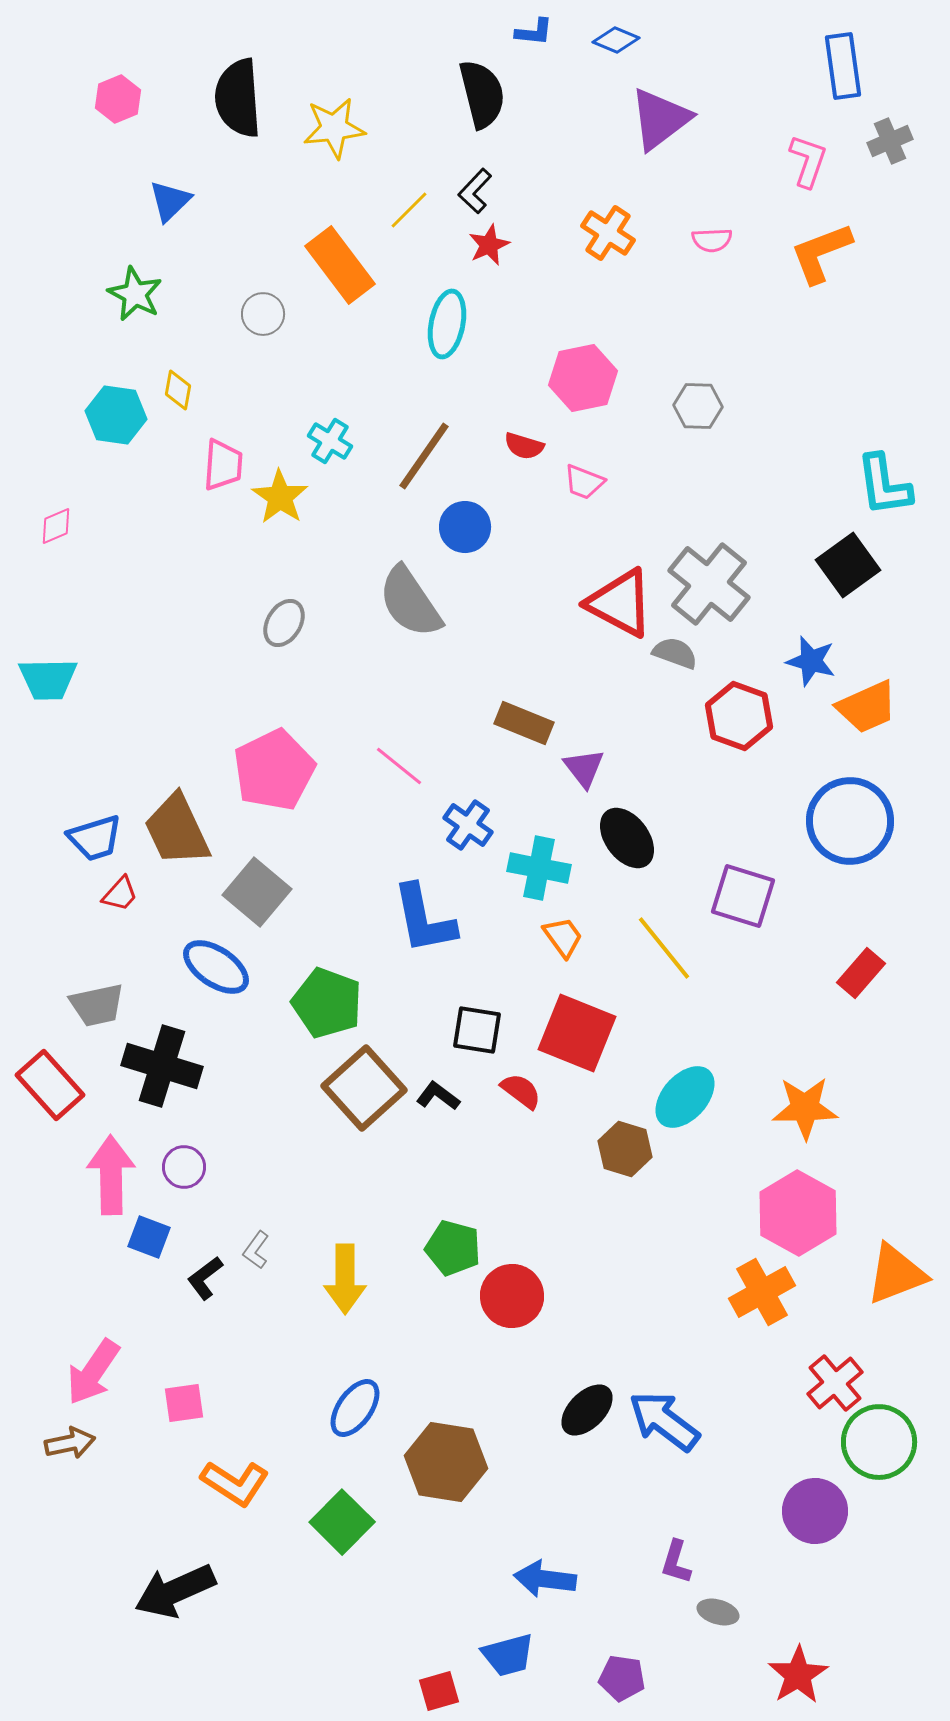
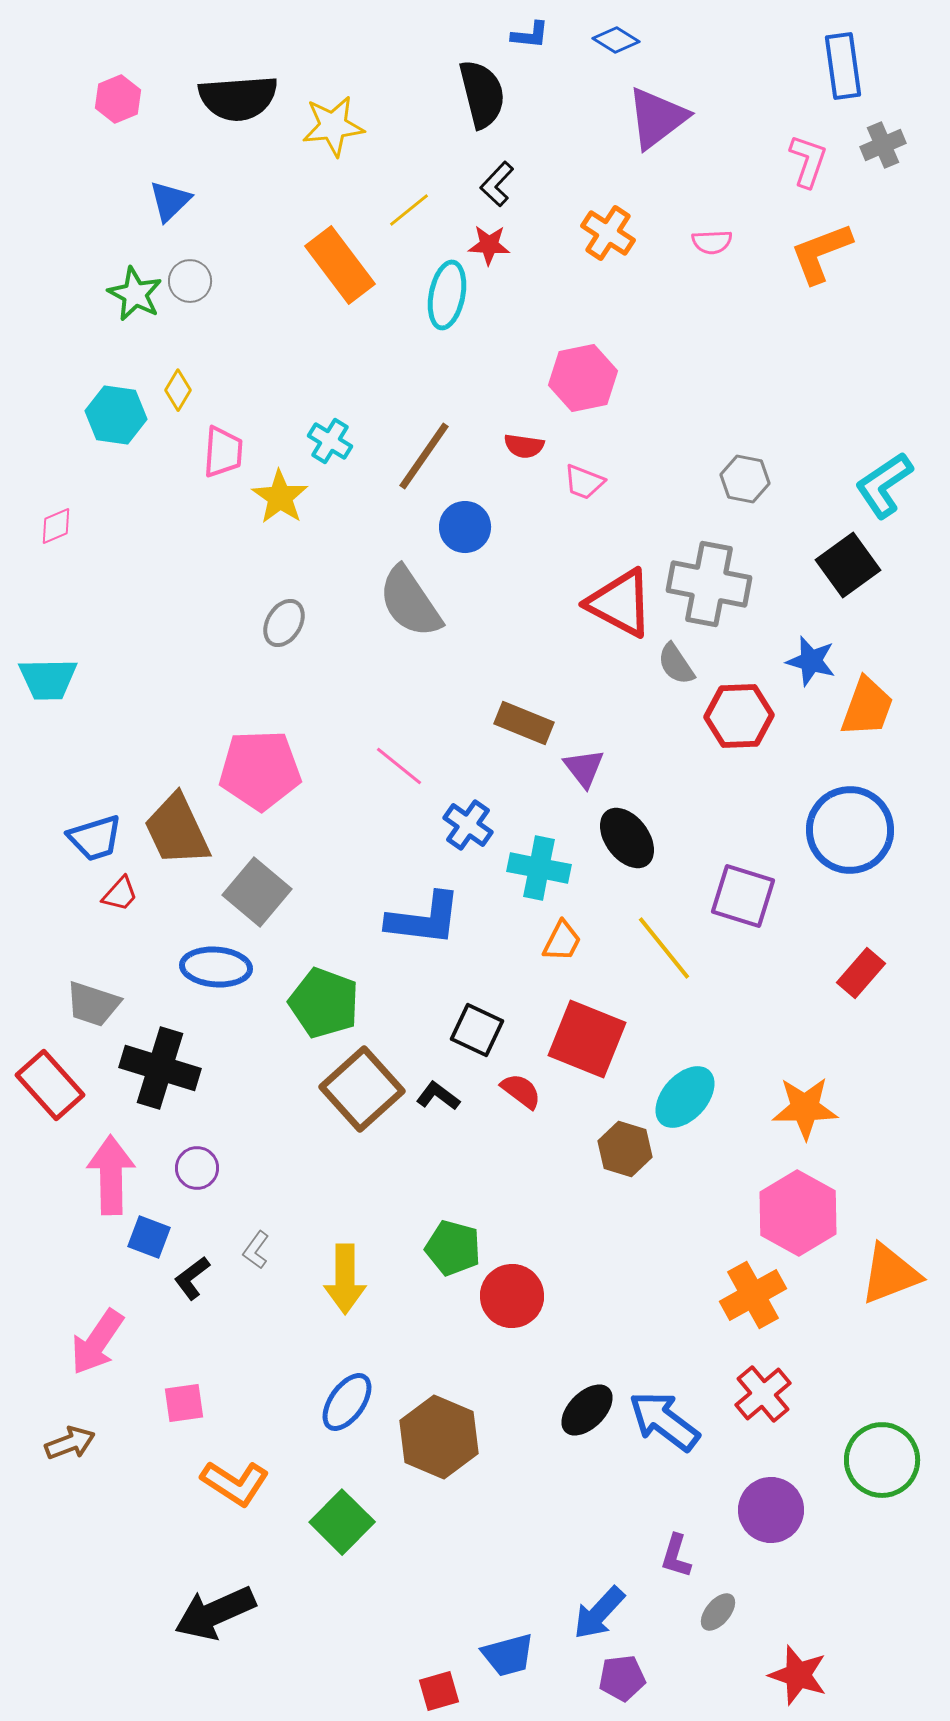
blue L-shape at (534, 32): moved 4 px left, 3 px down
blue diamond at (616, 40): rotated 9 degrees clockwise
black semicircle at (238, 98): rotated 90 degrees counterclockwise
purple triangle at (660, 119): moved 3 px left, 1 px up
yellow star at (334, 128): moved 1 px left, 2 px up
gray cross at (890, 141): moved 7 px left, 4 px down
black L-shape at (475, 191): moved 22 px right, 7 px up
yellow line at (409, 210): rotated 6 degrees clockwise
pink semicircle at (712, 240): moved 2 px down
red star at (489, 245): rotated 27 degrees clockwise
gray circle at (263, 314): moved 73 px left, 33 px up
cyan ellipse at (447, 324): moved 29 px up
yellow diamond at (178, 390): rotated 21 degrees clockwise
gray hexagon at (698, 406): moved 47 px right, 73 px down; rotated 9 degrees clockwise
red semicircle at (524, 446): rotated 9 degrees counterclockwise
pink trapezoid at (223, 465): moved 13 px up
cyan L-shape at (884, 485): rotated 64 degrees clockwise
gray cross at (709, 584): rotated 28 degrees counterclockwise
gray semicircle at (675, 653): moved 1 px right, 11 px down; rotated 144 degrees counterclockwise
orange trapezoid at (867, 707): rotated 46 degrees counterclockwise
red hexagon at (739, 716): rotated 22 degrees counterclockwise
pink pentagon at (274, 770): moved 14 px left; rotated 24 degrees clockwise
blue circle at (850, 821): moved 9 px down
blue L-shape at (424, 919): rotated 72 degrees counterclockwise
orange trapezoid at (563, 937): moved 1 px left, 4 px down; rotated 63 degrees clockwise
blue ellipse at (216, 967): rotated 30 degrees counterclockwise
green pentagon at (327, 1003): moved 3 px left
gray trapezoid at (97, 1005): moved 4 px left, 1 px up; rotated 30 degrees clockwise
black square at (477, 1030): rotated 16 degrees clockwise
red square at (577, 1033): moved 10 px right, 6 px down
black cross at (162, 1066): moved 2 px left, 2 px down
brown square at (364, 1088): moved 2 px left, 1 px down
purple circle at (184, 1167): moved 13 px right, 1 px down
orange triangle at (896, 1274): moved 6 px left
black L-shape at (205, 1278): moved 13 px left
orange cross at (762, 1292): moved 9 px left, 3 px down
pink arrow at (93, 1372): moved 4 px right, 30 px up
red cross at (835, 1383): moved 72 px left, 11 px down
blue ellipse at (355, 1408): moved 8 px left, 6 px up
green circle at (879, 1442): moved 3 px right, 18 px down
brown arrow at (70, 1443): rotated 9 degrees counterclockwise
brown hexagon at (446, 1462): moved 7 px left, 25 px up; rotated 14 degrees clockwise
purple circle at (815, 1511): moved 44 px left, 1 px up
purple L-shape at (676, 1562): moved 6 px up
blue arrow at (545, 1579): moved 54 px right, 34 px down; rotated 54 degrees counterclockwise
black arrow at (175, 1591): moved 40 px right, 22 px down
gray ellipse at (718, 1612): rotated 66 degrees counterclockwise
red star at (798, 1675): rotated 22 degrees counterclockwise
purple pentagon at (622, 1678): rotated 15 degrees counterclockwise
